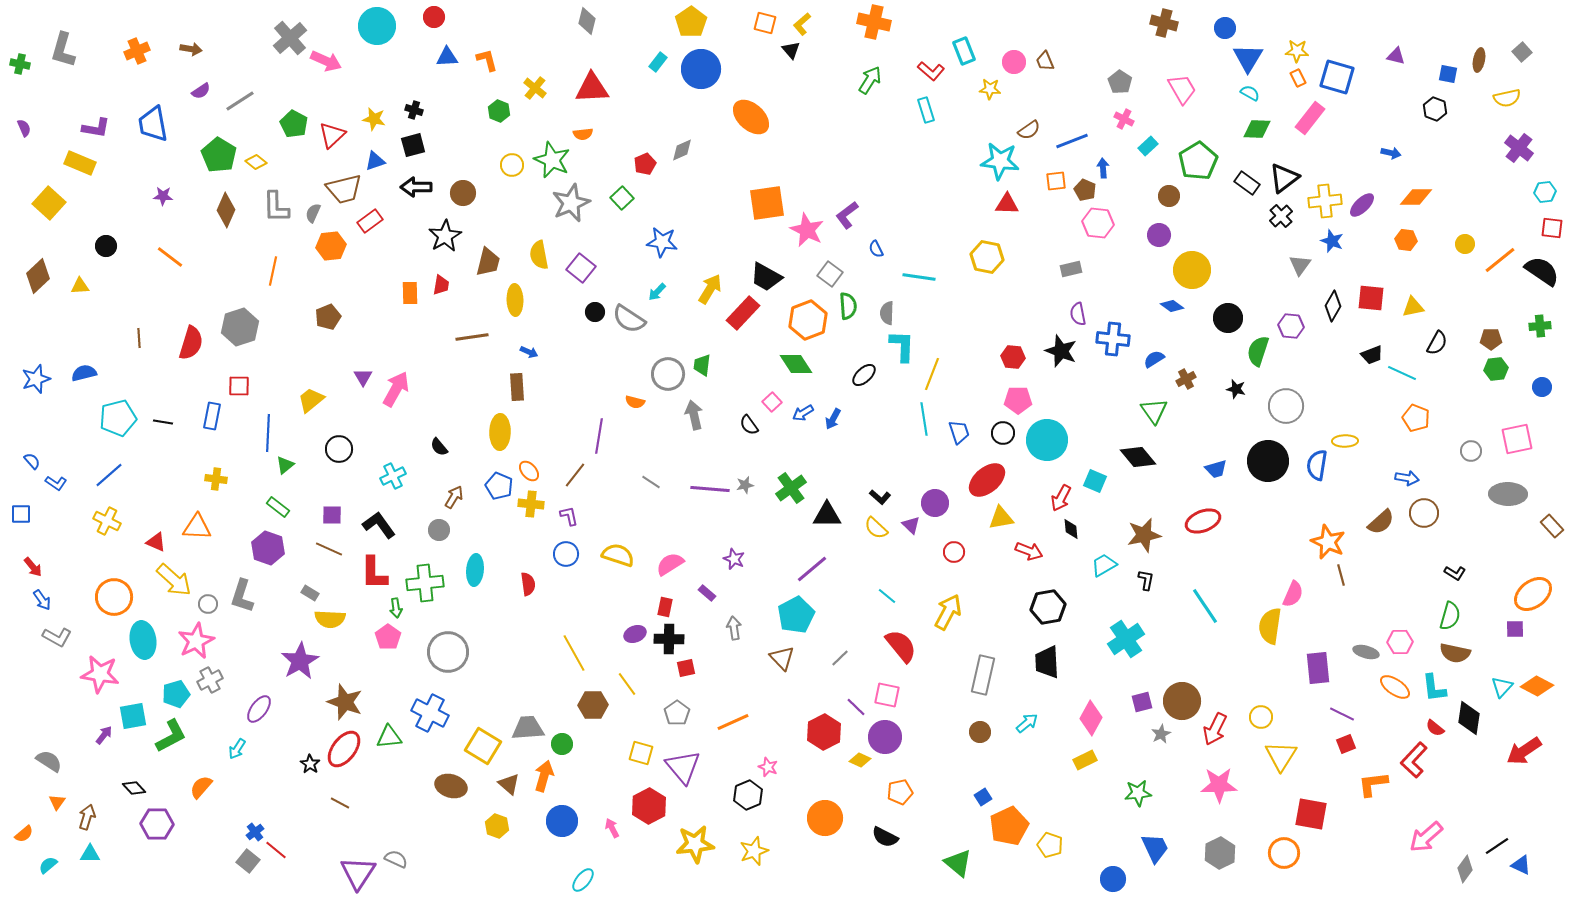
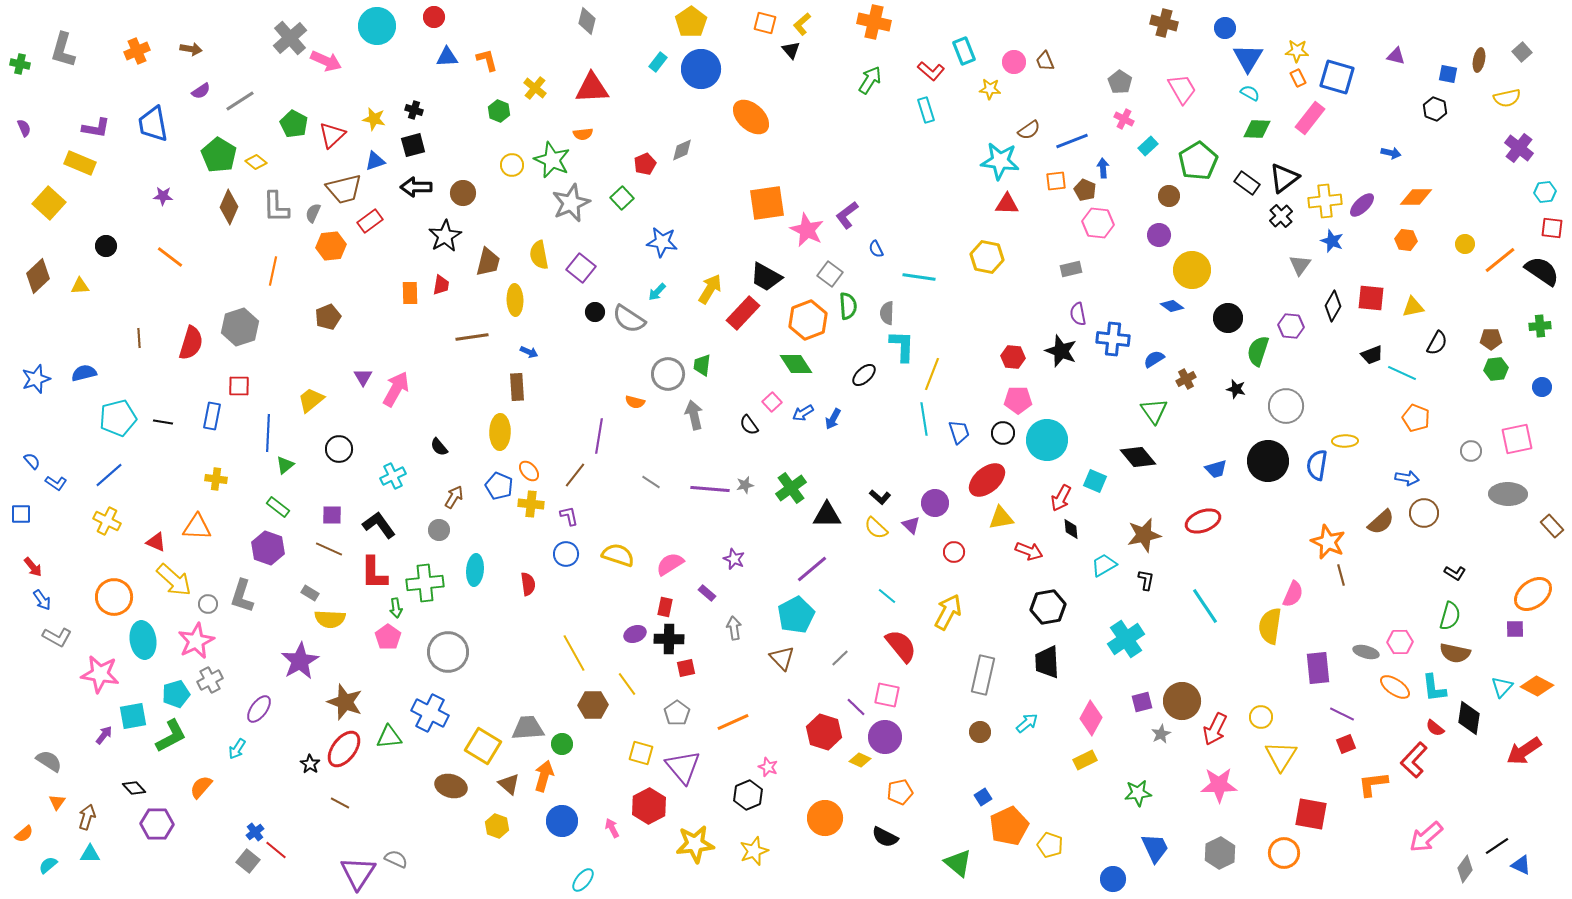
brown diamond at (226, 210): moved 3 px right, 3 px up
red hexagon at (824, 732): rotated 16 degrees counterclockwise
